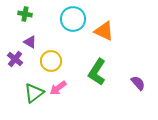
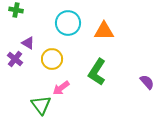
green cross: moved 9 px left, 4 px up
cyan circle: moved 5 px left, 4 px down
orange triangle: rotated 25 degrees counterclockwise
purple triangle: moved 2 px left, 1 px down
yellow circle: moved 1 px right, 2 px up
purple semicircle: moved 9 px right, 1 px up
pink arrow: moved 3 px right
green triangle: moved 7 px right, 12 px down; rotated 30 degrees counterclockwise
